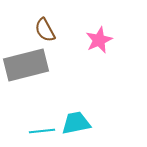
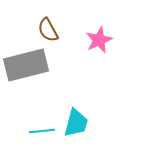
brown semicircle: moved 3 px right
cyan trapezoid: rotated 116 degrees clockwise
